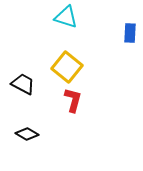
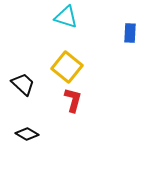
black trapezoid: rotated 15 degrees clockwise
